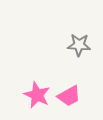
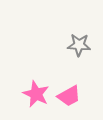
pink star: moved 1 px left, 1 px up
